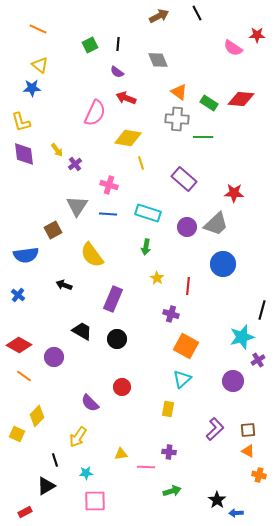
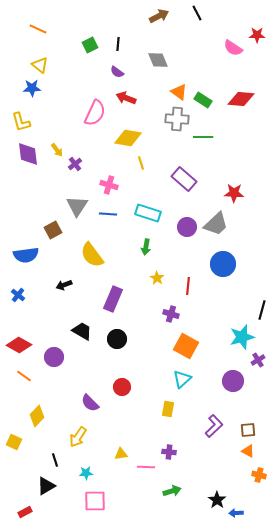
green rectangle at (209, 103): moved 6 px left, 3 px up
purple diamond at (24, 154): moved 4 px right
black arrow at (64, 285): rotated 42 degrees counterclockwise
purple L-shape at (215, 429): moved 1 px left, 3 px up
yellow square at (17, 434): moved 3 px left, 8 px down
